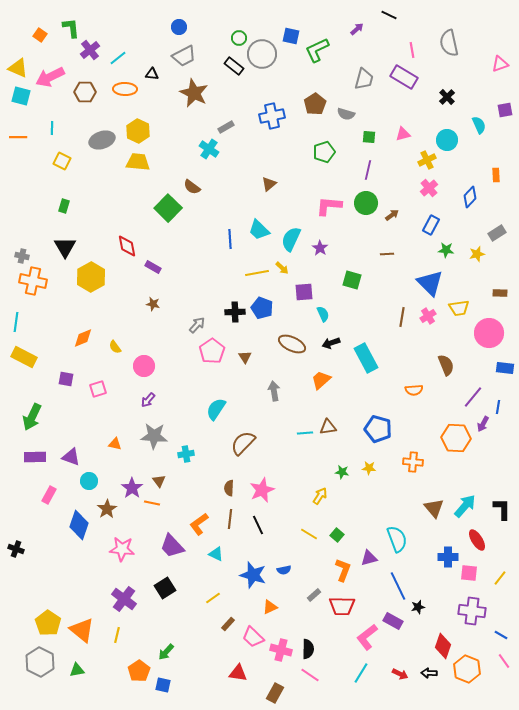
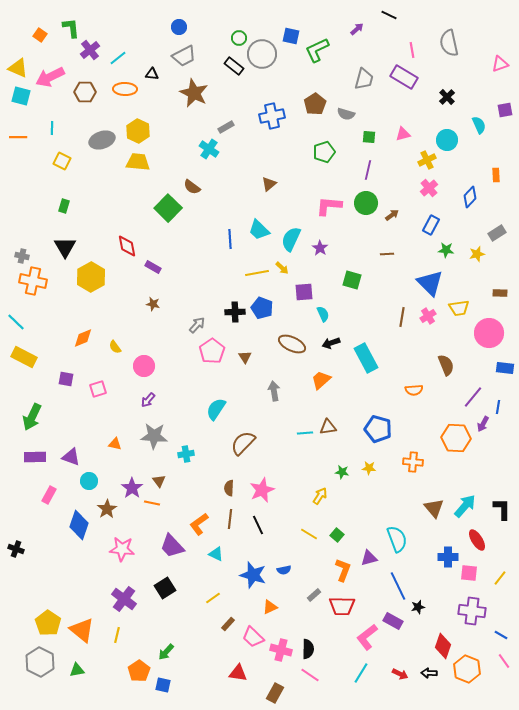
cyan line at (16, 322): rotated 54 degrees counterclockwise
